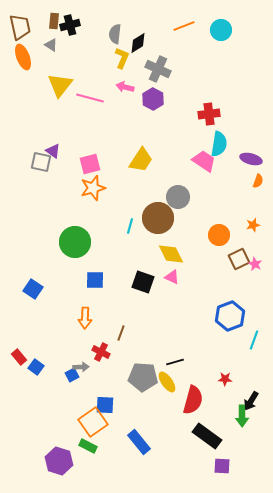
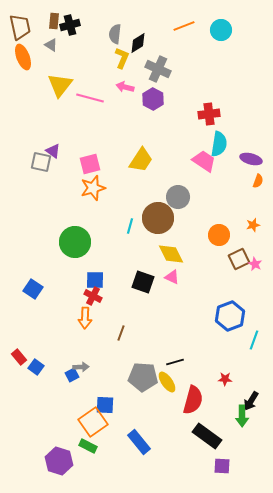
red cross at (101, 352): moved 8 px left, 56 px up
